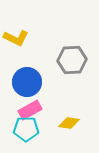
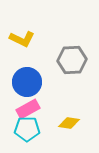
yellow L-shape: moved 6 px right, 1 px down
pink rectangle: moved 2 px left, 1 px up
cyan pentagon: moved 1 px right
